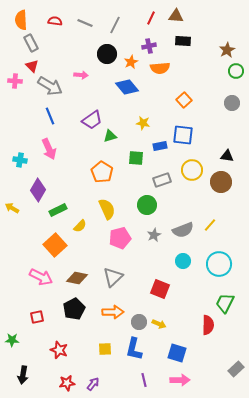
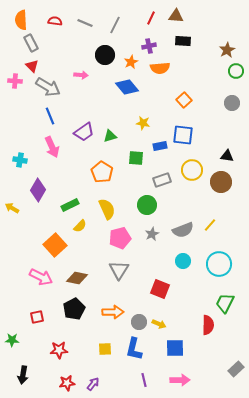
black circle at (107, 54): moved 2 px left, 1 px down
gray arrow at (50, 86): moved 2 px left, 1 px down
purple trapezoid at (92, 120): moved 8 px left, 12 px down
pink arrow at (49, 149): moved 3 px right, 2 px up
green rectangle at (58, 210): moved 12 px right, 5 px up
gray star at (154, 235): moved 2 px left, 1 px up
gray triangle at (113, 277): moved 6 px right, 7 px up; rotated 15 degrees counterclockwise
red star at (59, 350): rotated 24 degrees counterclockwise
blue square at (177, 353): moved 2 px left, 5 px up; rotated 18 degrees counterclockwise
